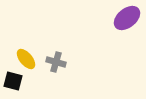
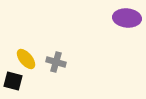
purple ellipse: rotated 44 degrees clockwise
